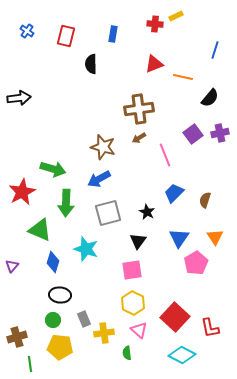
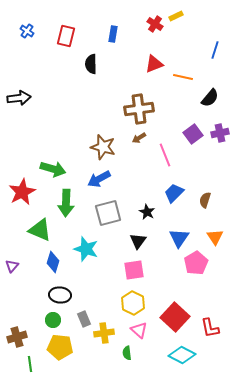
red cross at (155, 24): rotated 28 degrees clockwise
pink square at (132, 270): moved 2 px right
